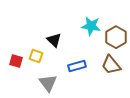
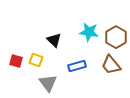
cyan star: moved 2 px left, 6 px down
yellow square: moved 4 px down
